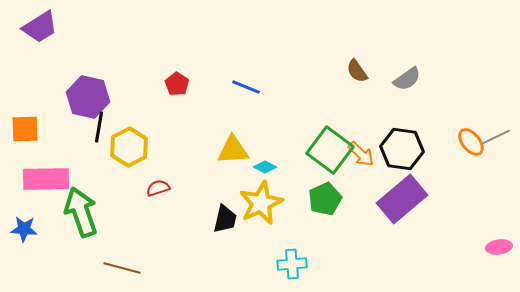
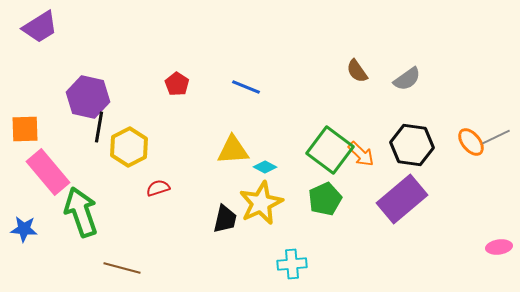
black hexagon: moved 10 px right, 4 px up
pink rectangle: moved 2 px right, 7 px up; rotated 51 degrees clockwise
